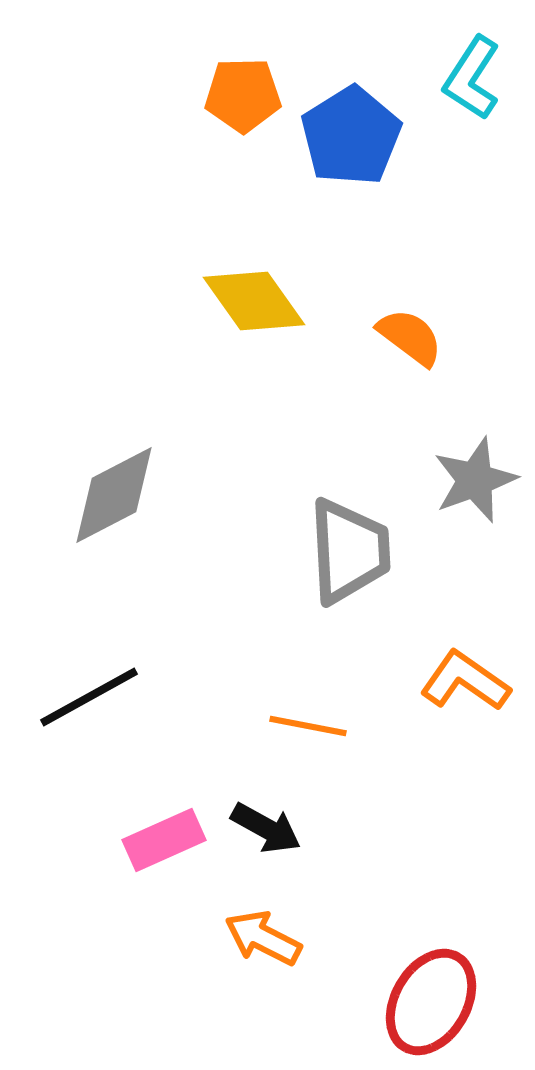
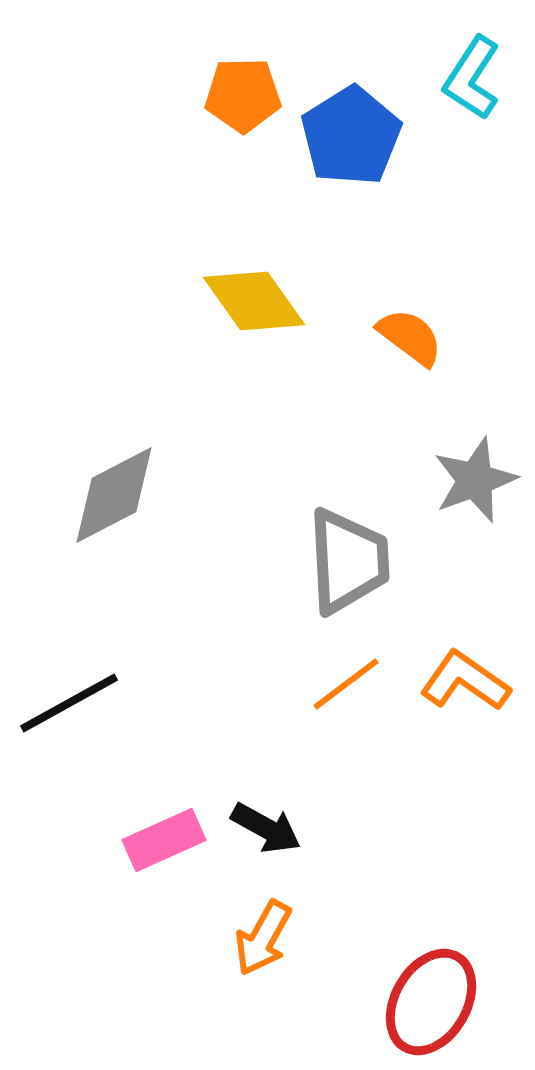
gray trapezoid: moved 1 px left, 10 px down
black line: moved 20 px left, 6 px down
orange line: moved 38 px right, 42 px up; rotated 48 degrees counterclockwise
orange arrow: rotated 88 degrees counterclockwise
